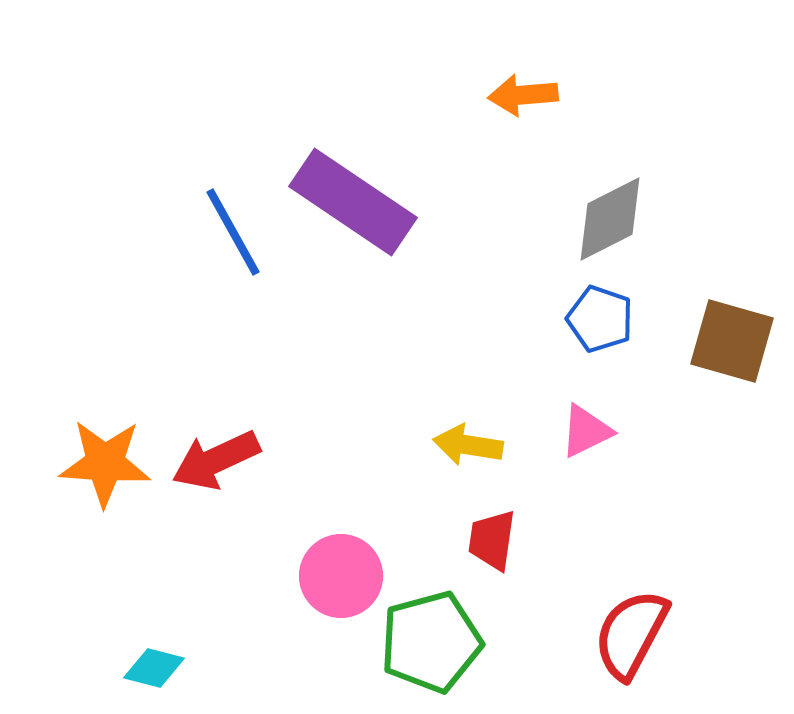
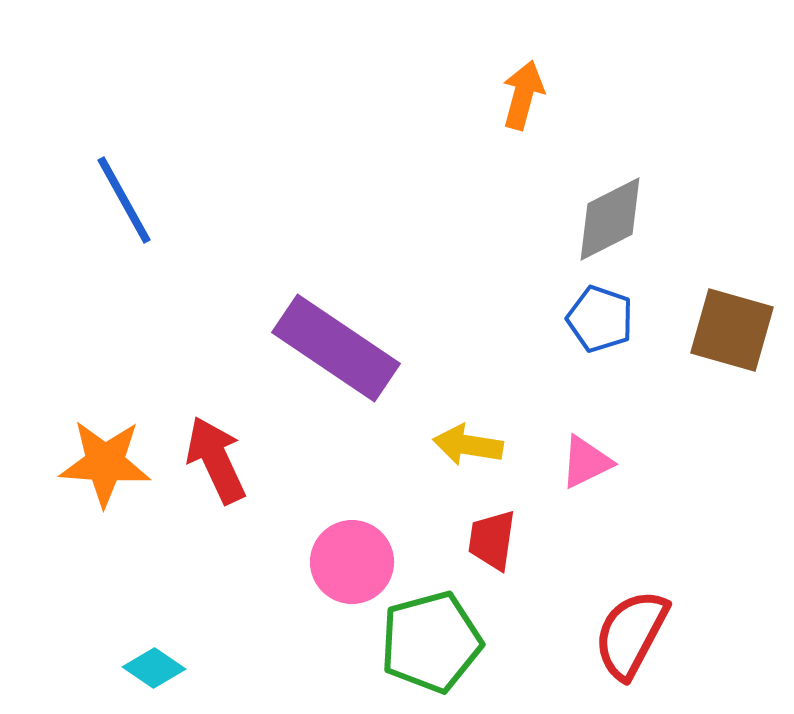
orange arrow: rotated 110 degrees clockwise
purple rectangle: moved 17 px left, 146 px down
blue line: moved 109 px left, 32 px up
brown square: moved 11 px up
pink triangle: moved 31 px down
red arrow: rotated 90 degrees clockwise
pink circle: moved 11 px right, 14 px up
cyan diamond: rotated 20 degrees clockwise
